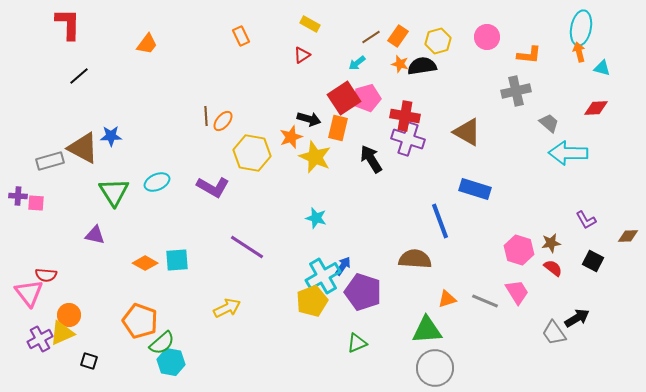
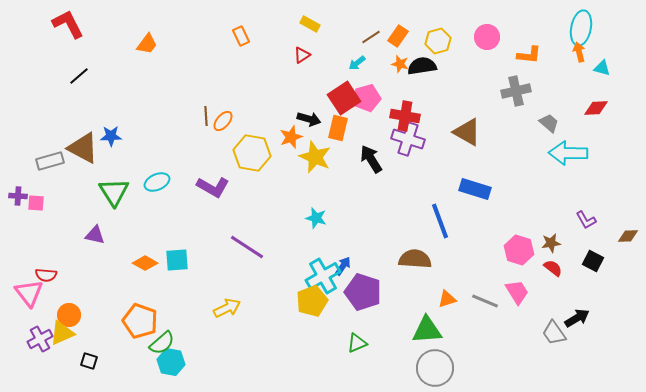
red L-shape at (68, 24): rotated 28 degrees counterclockwise
